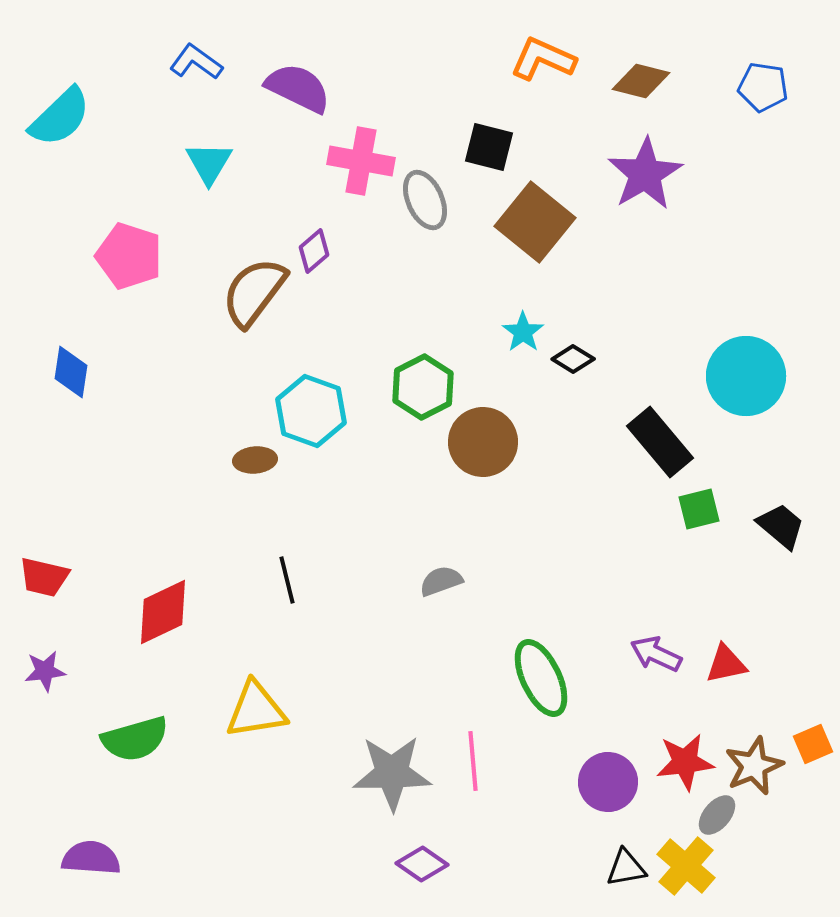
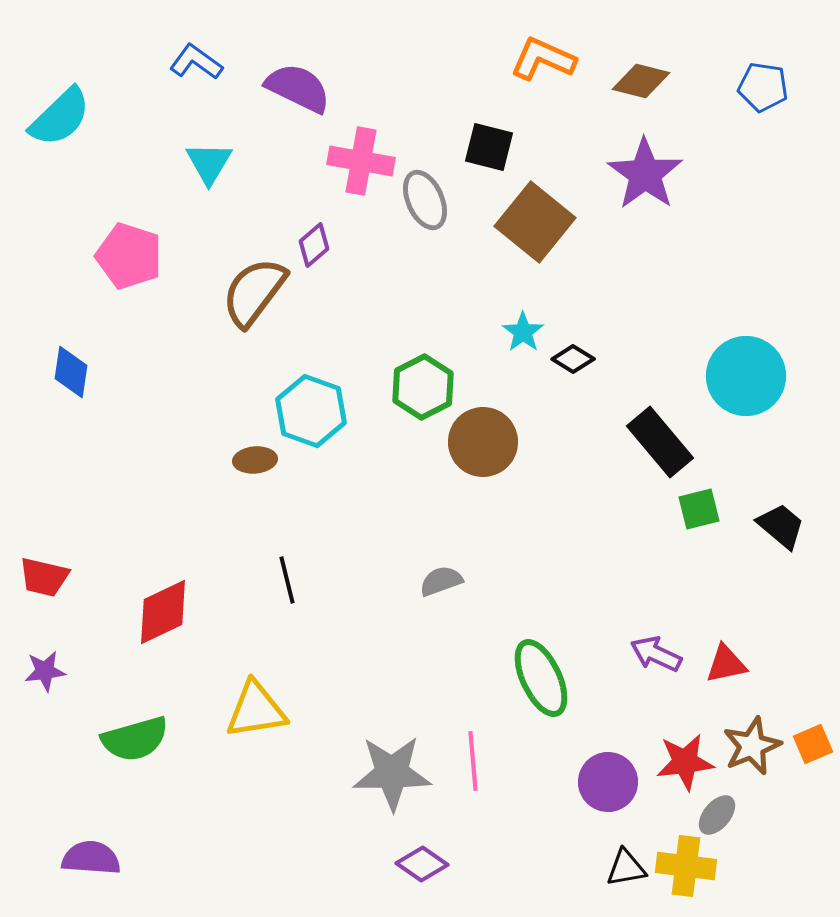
purple star at (645, 174): rotated 6 degrees counterclockwise
purple diamond at (314, 251): moved 6 px up
brown star at (754, 766): moved 2 px left, 20 px up
yellow cross at (686, 866): rotated 34 degrees counterclockwise
